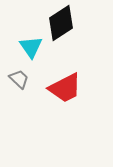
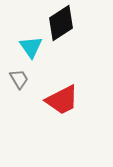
gray trapezoid: rotated 15 degrees clockwise
red trapezoid: moved 3 px left, 12 px down
